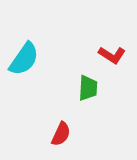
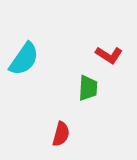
red L-shape: moved 3 px left
red semicircle: rotated 10 degrees counterclockwise
